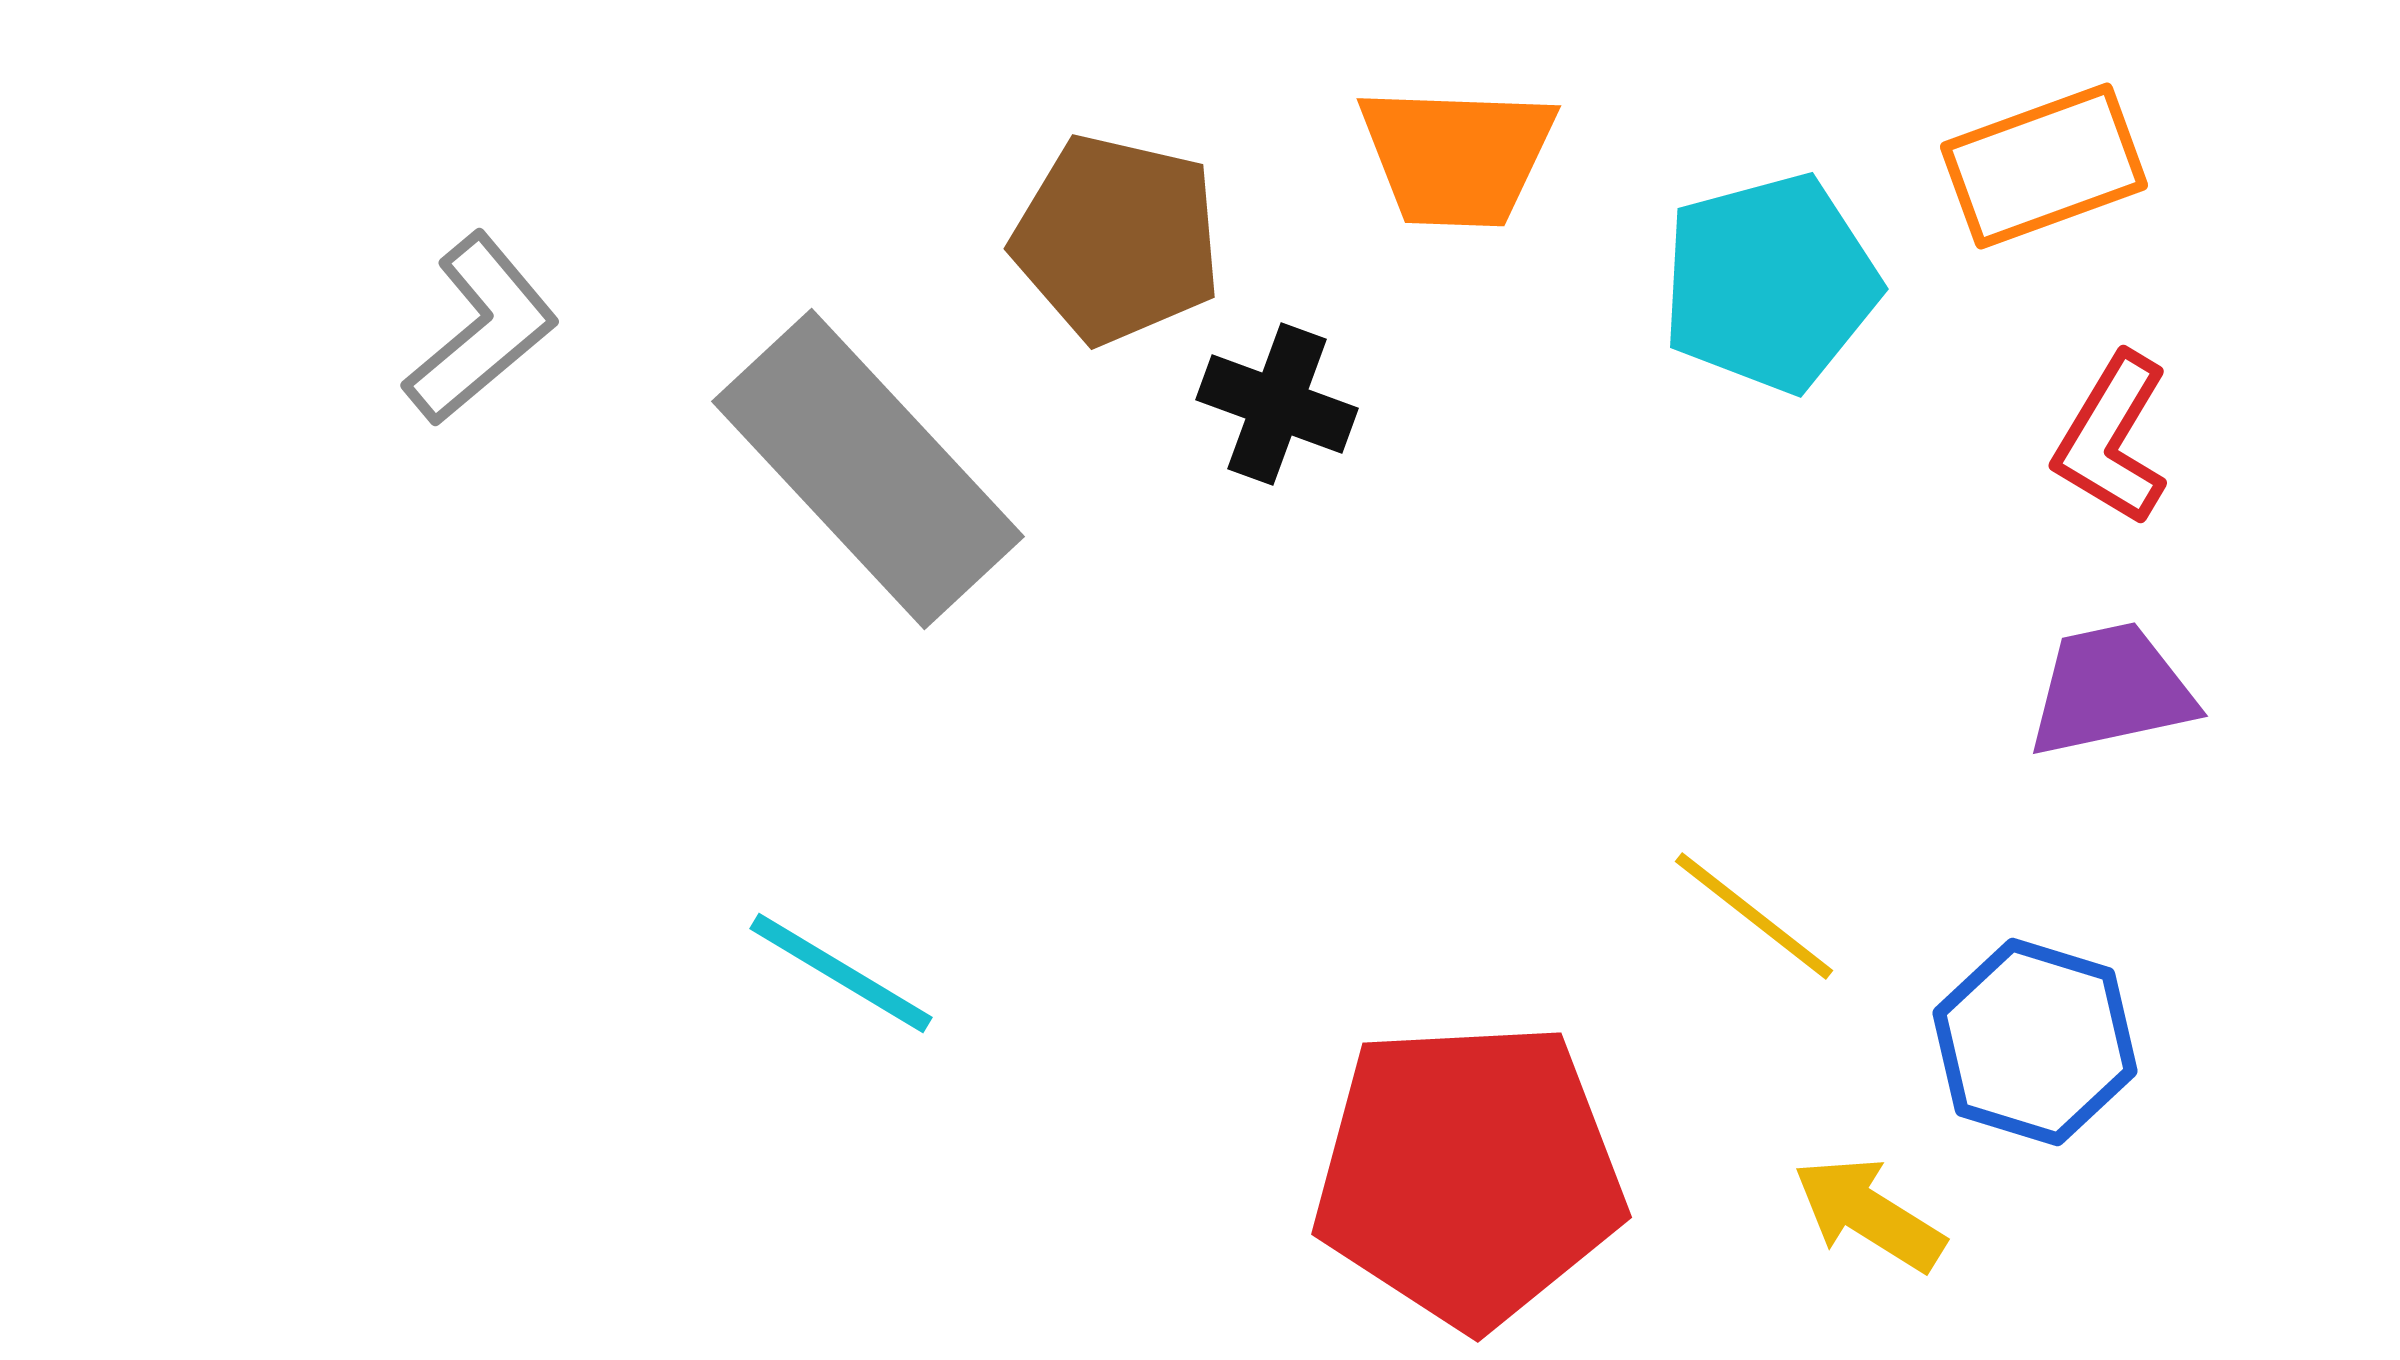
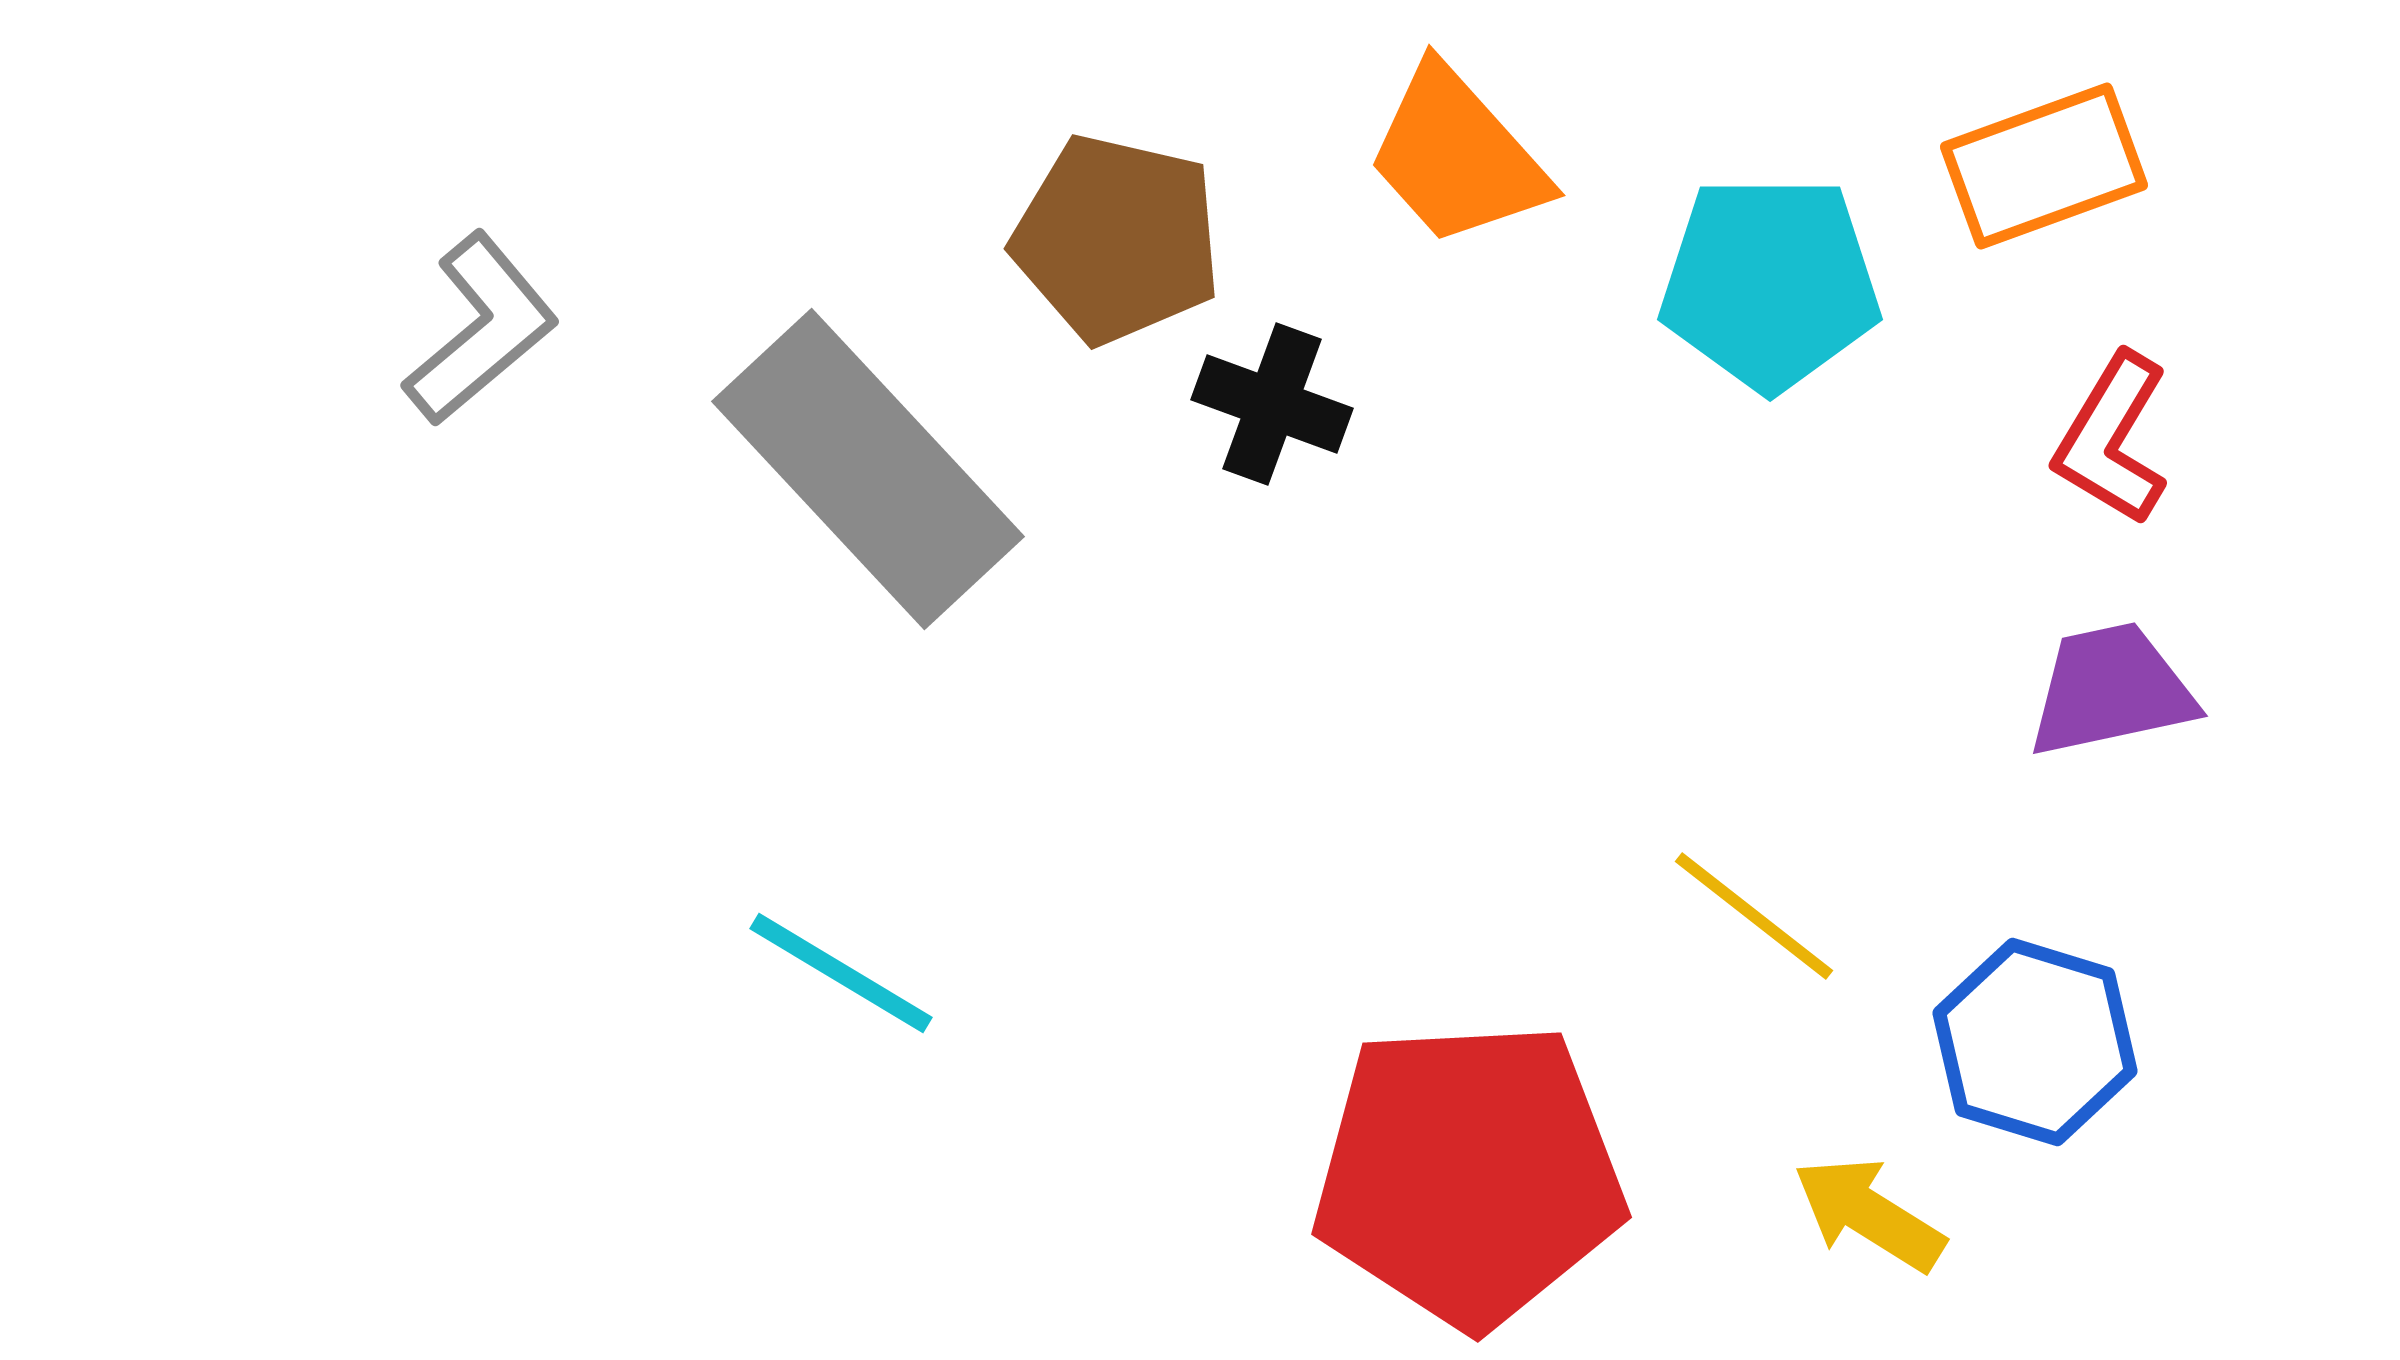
orange trapezoid: rotated 46 degrees clockwise
cyan pentagon: rotated 15 degrees clockwise
black cross: moved 5 px left
